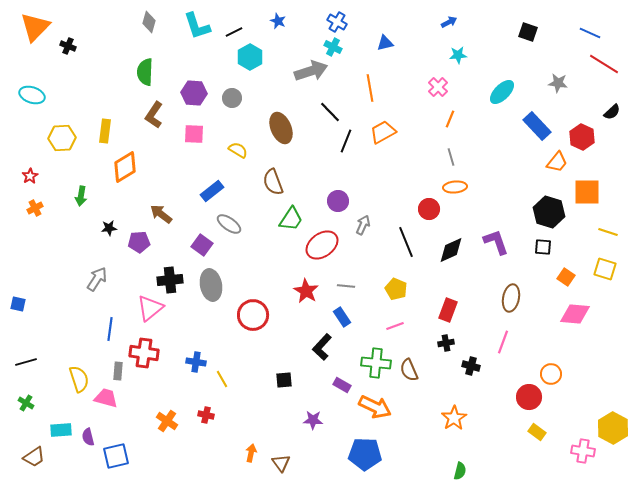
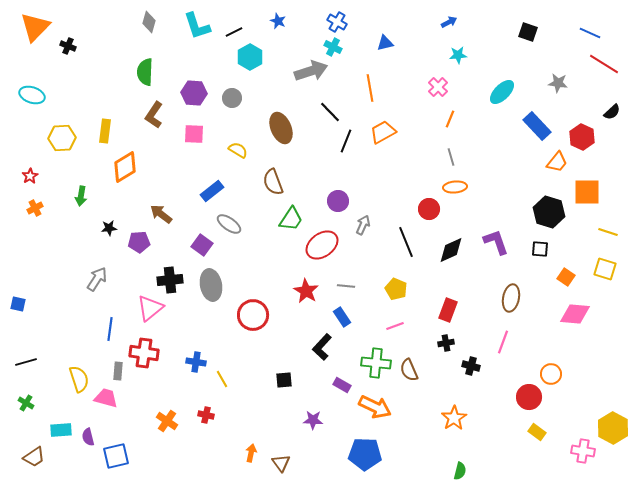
black square at (543, 247): moved 3 px left, 2 px down
